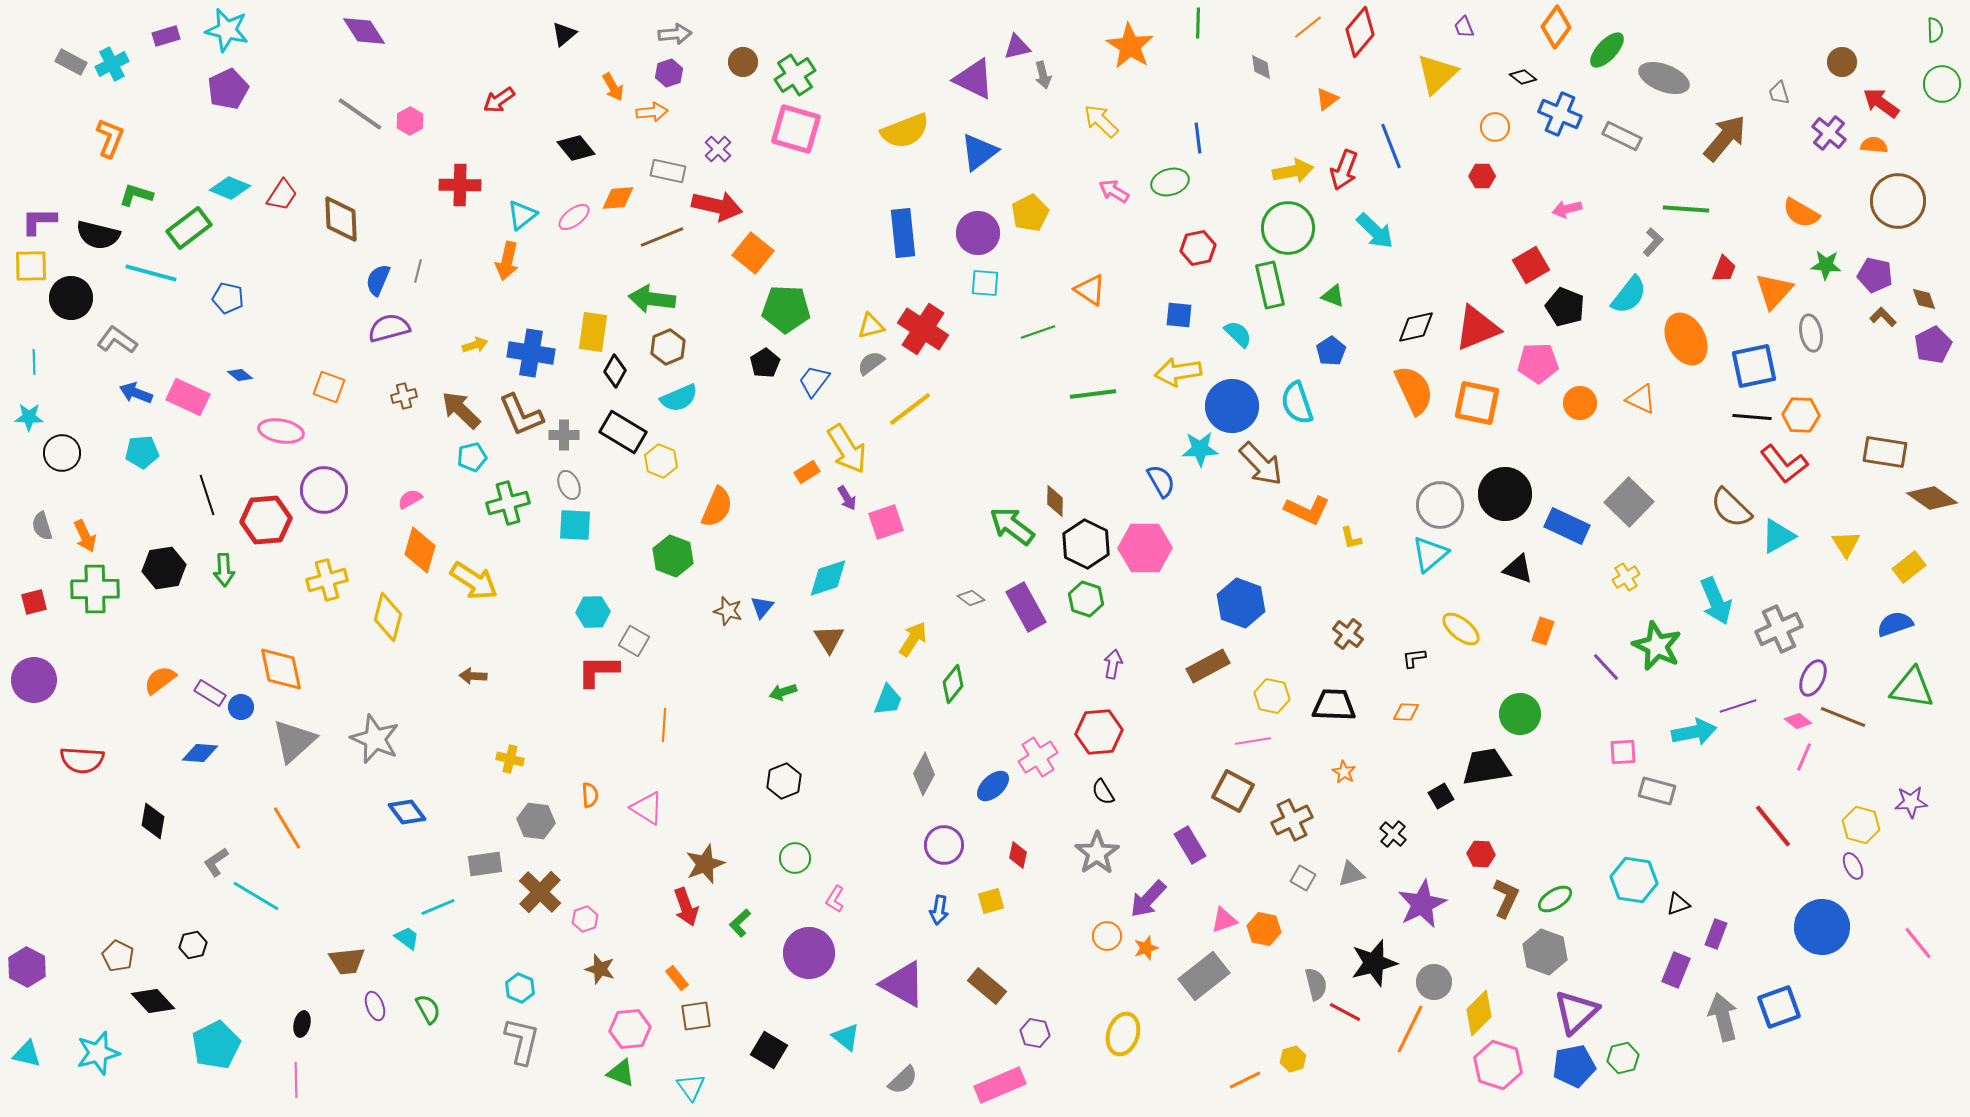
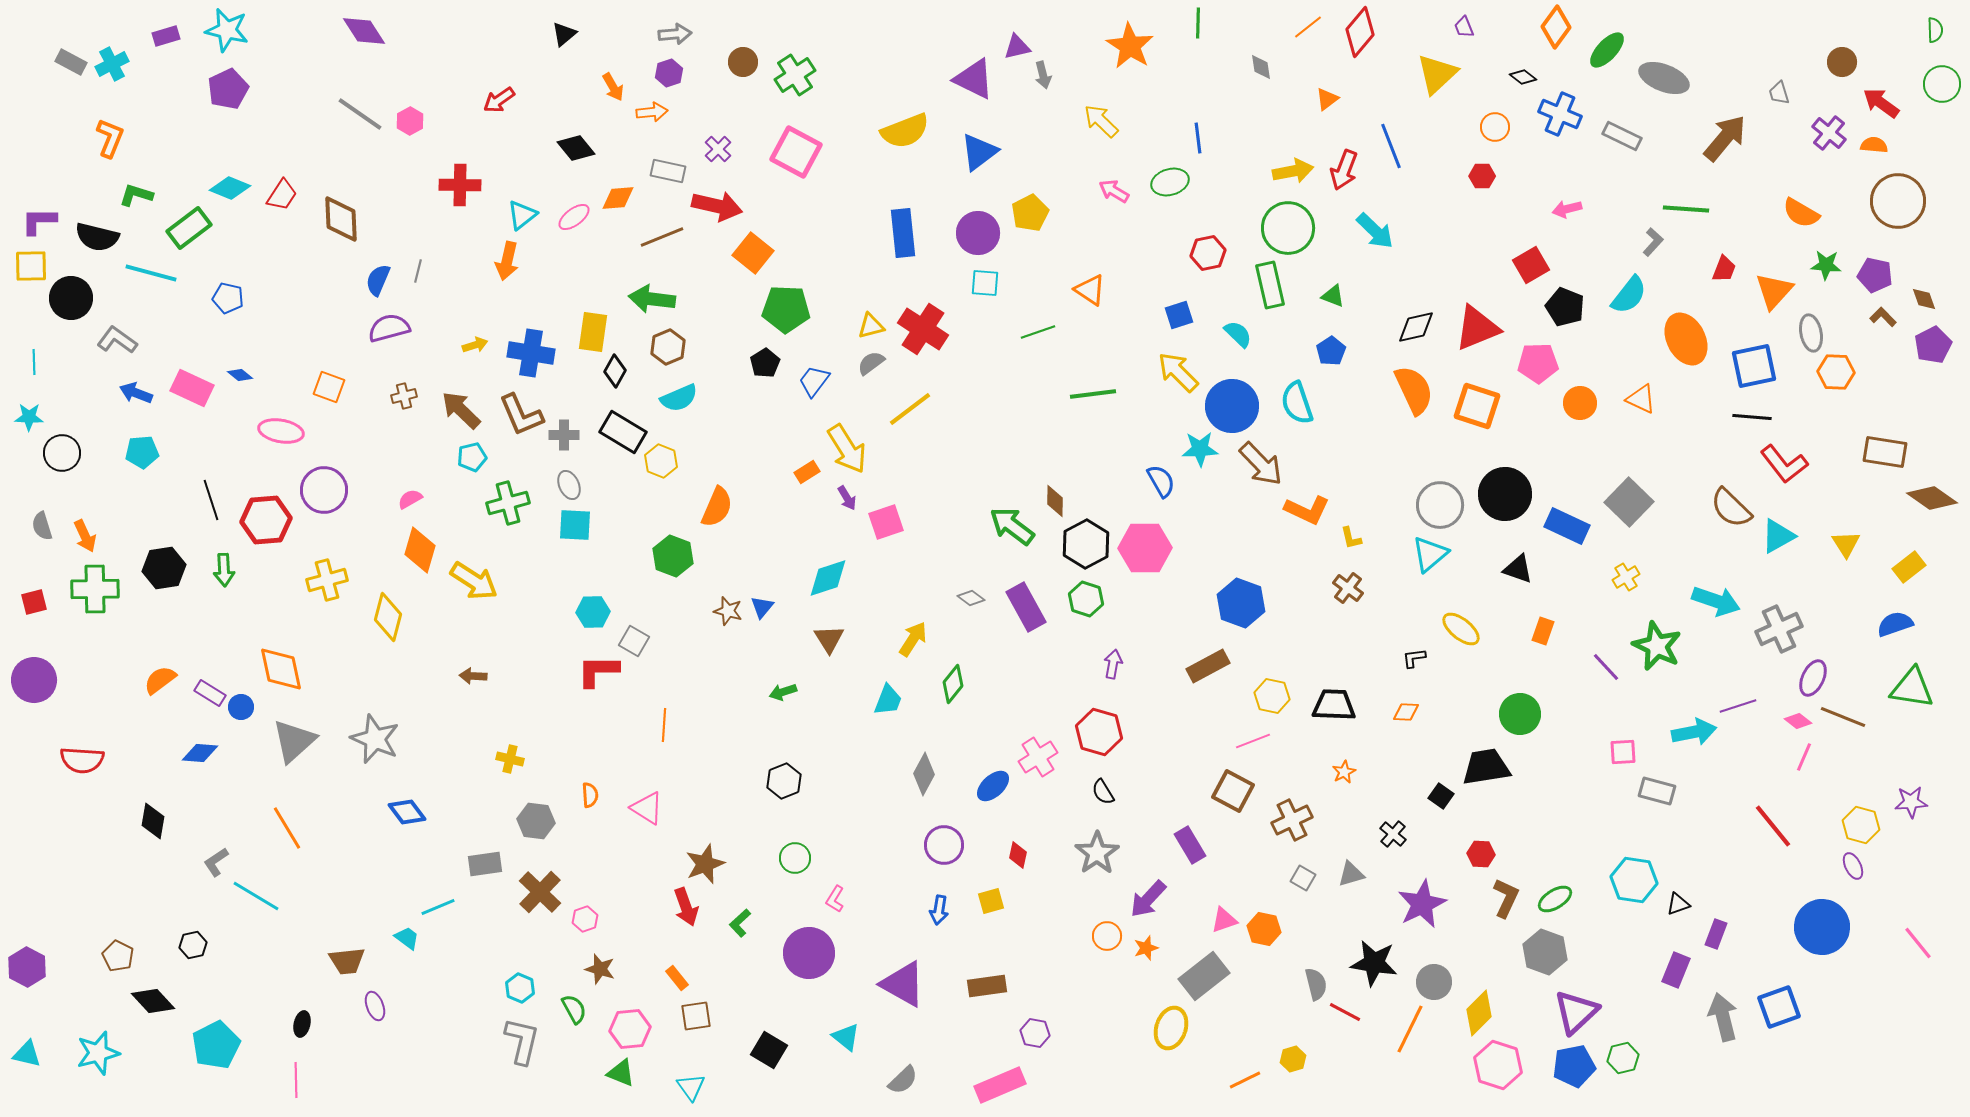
pink square at (796, 129): moved 23 px down; rotated 12 degrees clockwise
black semicircle at (98, 235): moved 1 px left, 2 px down
red hexagon at (1198, 248): moved 10 px right, 5 px down
blue square at (1179, 315): rotated 24 degrees counterclockwise
yellow arrow at (1178, 372): rotated 54 degrees clockwise
pink rectangle at (188, 397): moved 4 px right, 9 px up
orange square at (1477, 403): moved 3 px down; rotated 6 degrees clockwise
orange hexagon at (1801, 415): moved 35 px right, 43 px up
black line at (207, 495): moved 4 px right, 5 px down
black hexagon at (1086, 544): rotated 6 degrees clockwise
cyan arrow at (1716, 601): rotated 48 degrees counterclockwise
brown cross at (1348, 634): moved 46 px up
red hexagon at (1099, 732): rotated 21 degrees clockwise
pink line at (1253, 741): rotated 12 degrees counterclockwise
orange star at (1344, 772): rotated 15 degrees clockwise
black square at (1441, 796): rotated 25 degrees counterclockwise
black star at (1374, 963): rotated 24 degrees clockwise
brown rectangle at (987, 986): rotated 48 degrees counterclockwise
green semicircle at (428, 1009): moved 146 px right
yellow ellipse at (1123, 1034): moved 48 px right, 6 px up
